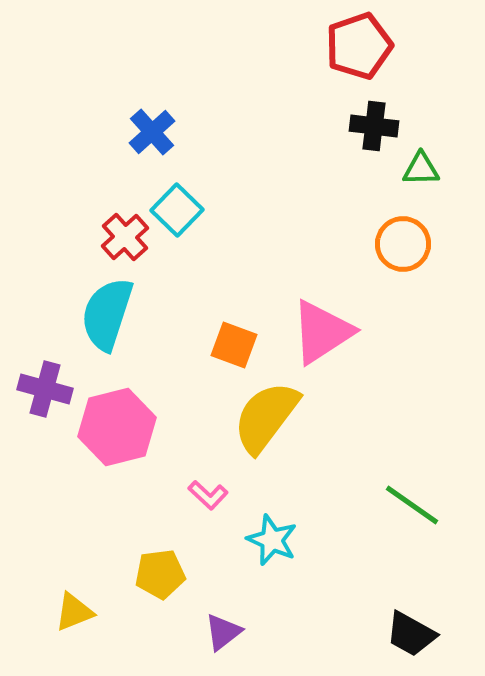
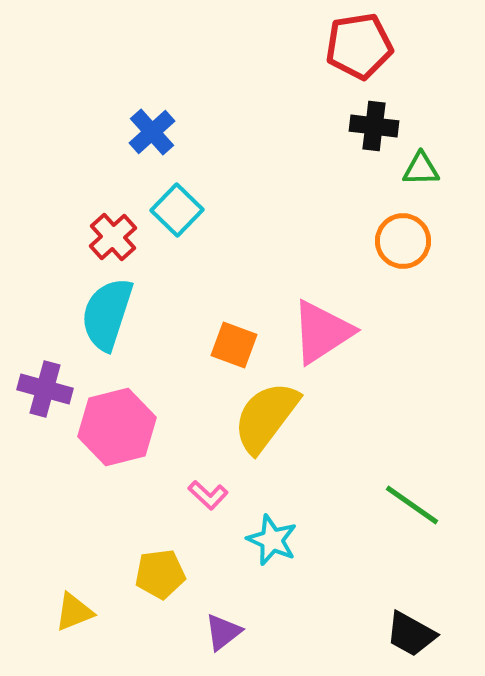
red pentagon: rotated 10 degrees clockwise
red cross: moved 12 px left
orange circle: moved 3 px up
